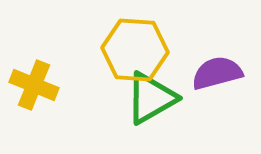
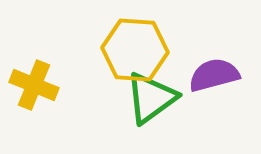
purple semicircle: moved 3 px left, 2 px down
green triangle: rotated 6 degrees counterclockwise
